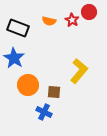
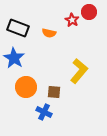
orange semicircle: moved 12 px down
orange circle: moved 2 px left, 2 px down
